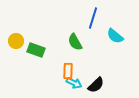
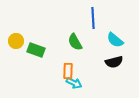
blue line: rotated 20 degrees counterclockwise
cyan semicircle: moved 4 px down
black semicircle: moved 18 px right, 23 px up; rotated 30 degrees clockwise
